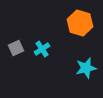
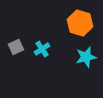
gray square: moved 1 px up
cyan star: moved 11 px up
